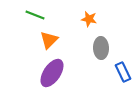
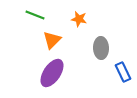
orange star: moved 10 px left
orange triangle: moved 3 px right
